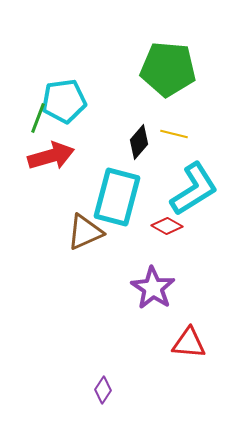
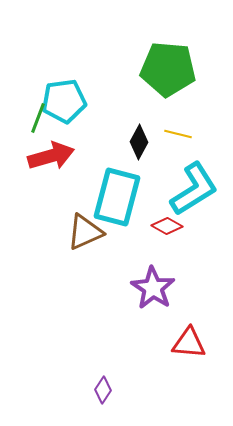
yellow line: moved 4 px right
black diamond: rotated 12 degrees counterclockwise
